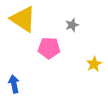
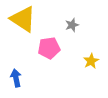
pink pentagon: rotated 10 degrees counterclockwise
yellow star: moved 3 px left, 3 px up
blue arrow: moved 2 px right, 6 px up
